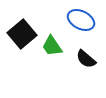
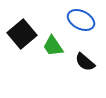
green trapezoid: moved 1 px right
black semicircle: moved 1 px left, 3 px down
